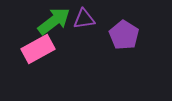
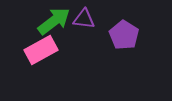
purple triangle: rotated 15 degrees clockwise
pink rectangle: moved 3 px right, 1 px down
